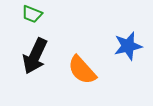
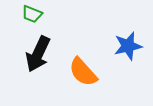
black arrow: moved 3 px right, 2 px up
orange semicircle: moved 1 px right, 2 px down
